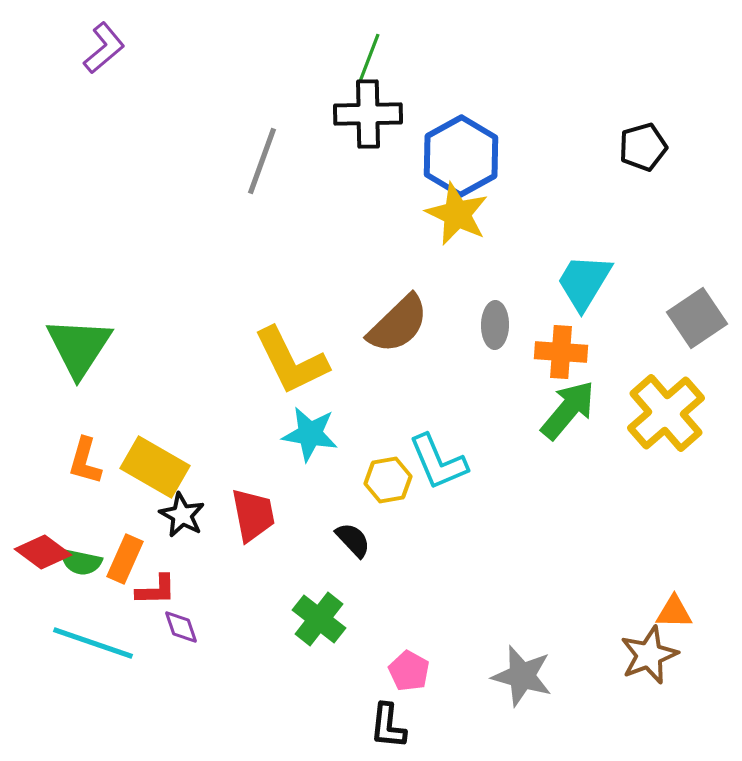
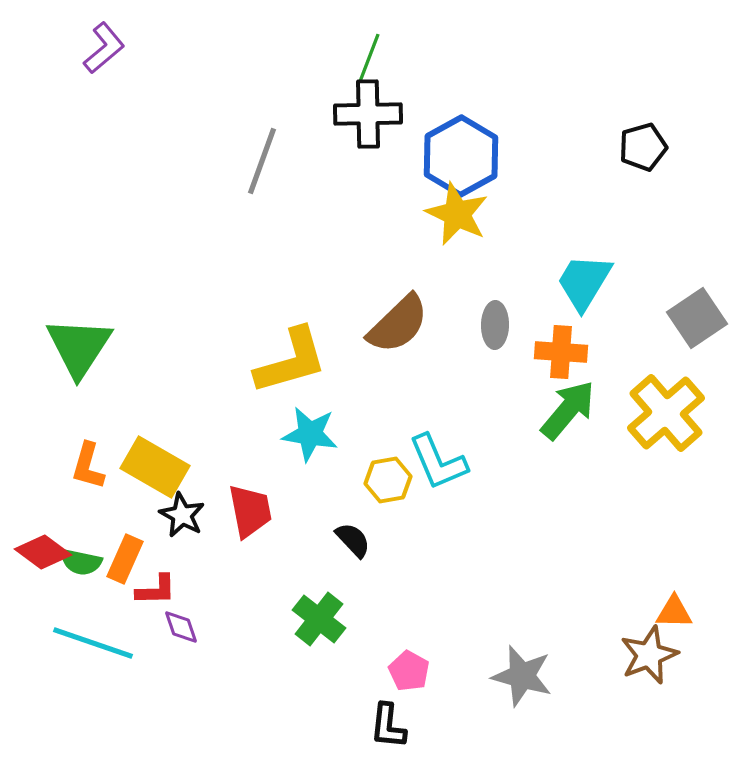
yellow L-shape: rotated 80 degrees counterclockwise
orange L-shape: moved 3 px right, 5 px down
red trapezoid: moved 3 px left, 4 px up
